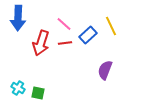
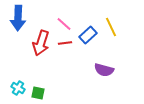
yellow line: moved 1 px down
purple semicircle: moved 1 px left; rotated 96 degrees counterclockwise
